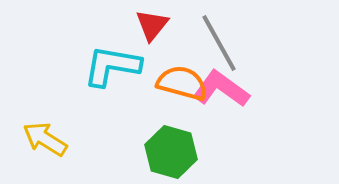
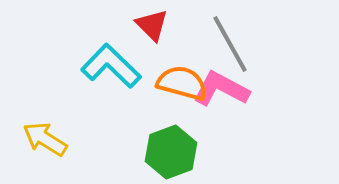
red triangle: rotated 24 degrees counterclockwise
gray line: moved 11 px right, 1 px down
cyan L-shape: moved 1 px left; rotated 34 degrees clockwise
pink L-shape: rotated 8 degrees counterclockwise
green hexagon: rotated 24 degrees clockwise
